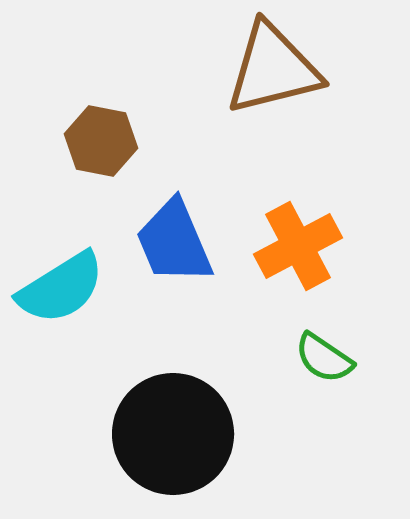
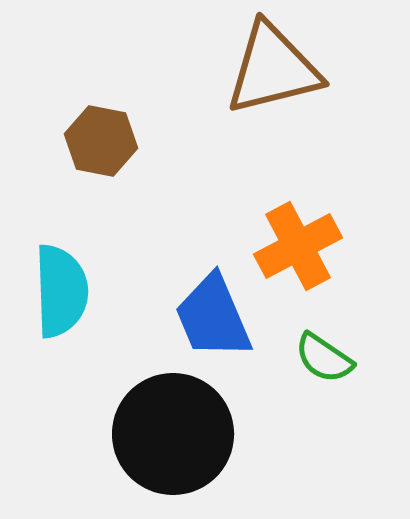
blue trapezoid: moved 39 px right, 75 px down
cyan semicircle: moved 3 px down; rotated 60 degrees counterclockwise
